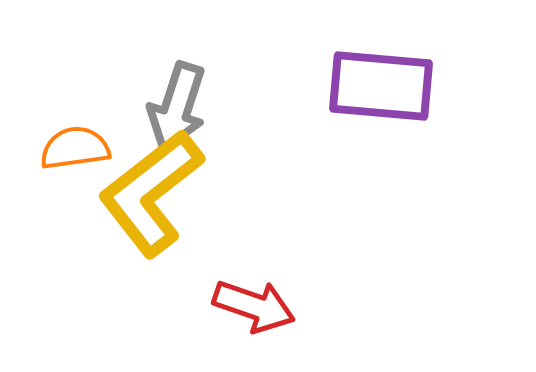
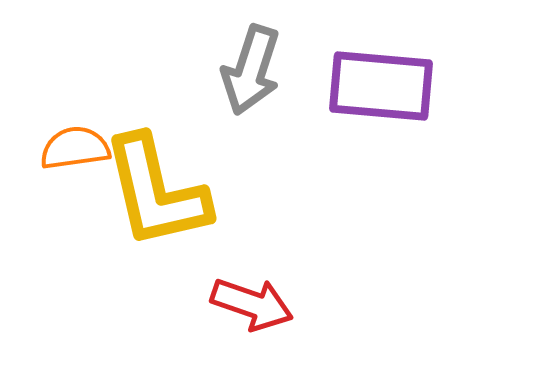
gray arrow: moved 74 px right, 37 px up
yellow L-shape: moved 5 px right, 1 px up; rotated 65 degrees counterclockwise
red arrow: moved 2 px left, 2 px up
